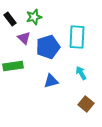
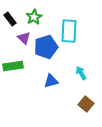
green star: rotated 14 degrees counterclockwise
cyan rectangle: moved 8 px left, 6 px up
blue pentagon: moved 2 px left
